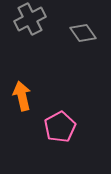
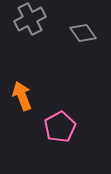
orange arrow: rotated 8 degrees counterclockwise
